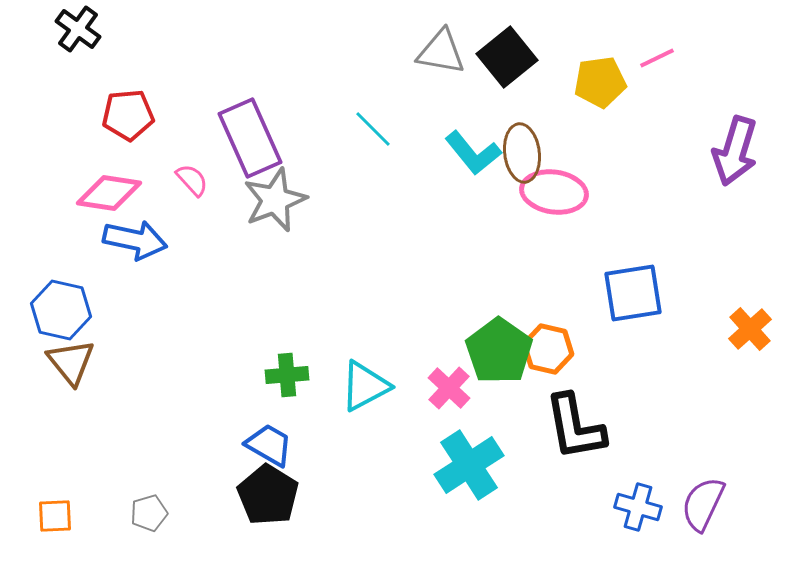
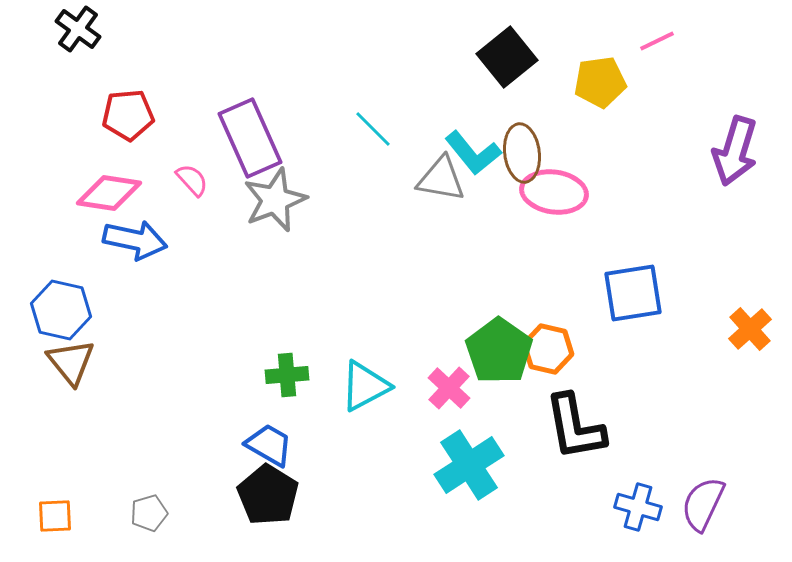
gray triangle: moved 127 px down
pink line: moved 17 px up
